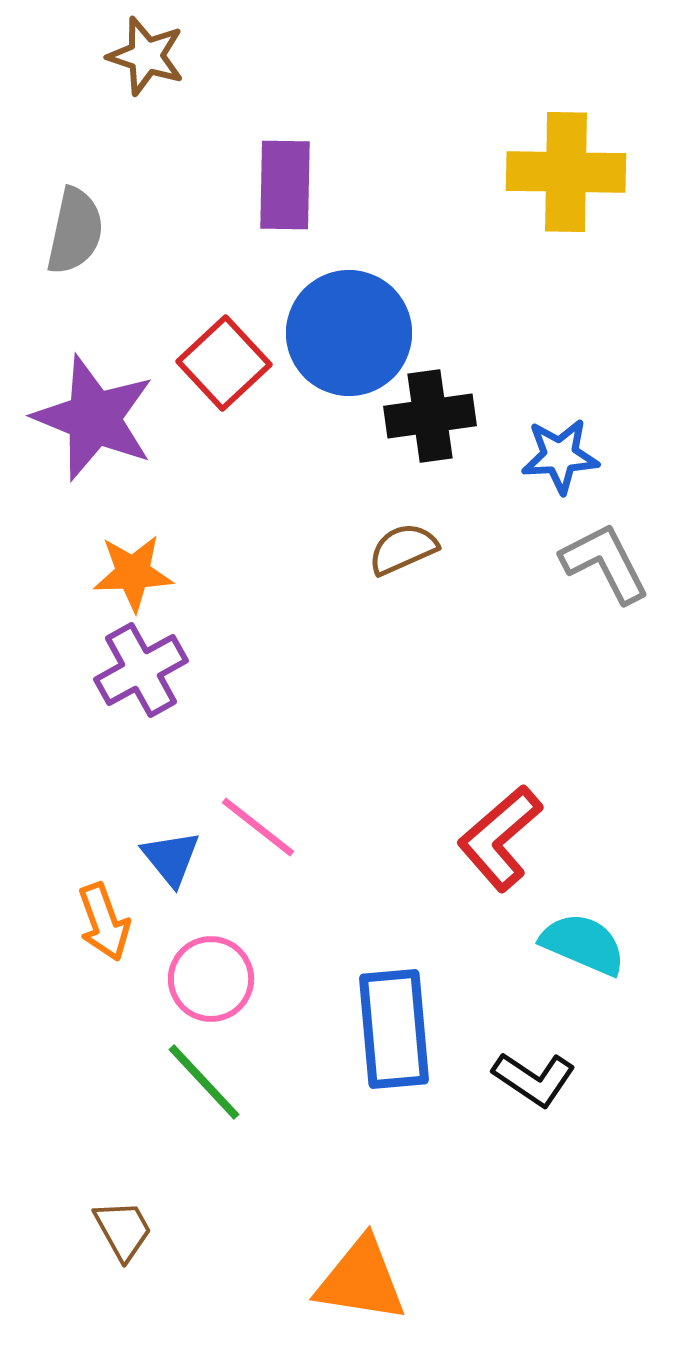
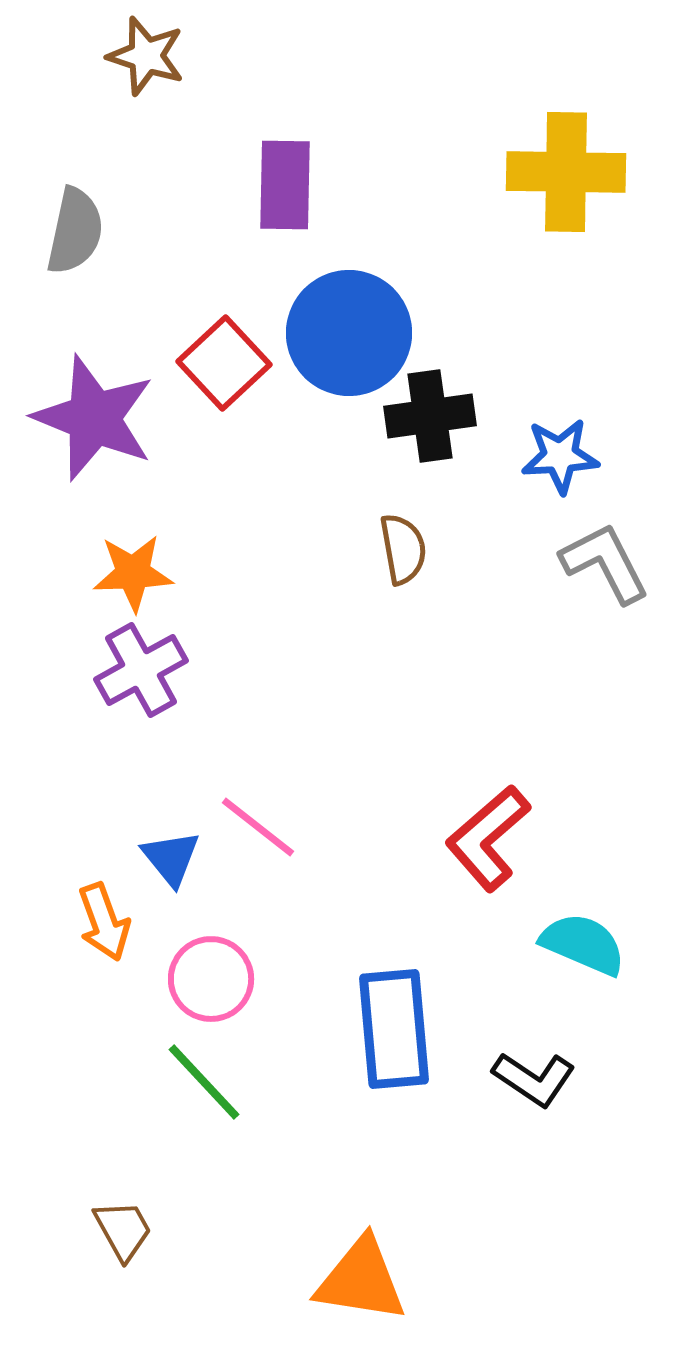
brown semicircle: rotated 104 degrees clockwise
red L-shape: moved 12 px left
